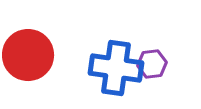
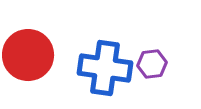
blue cross: moved 11 px left
